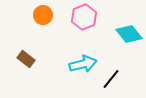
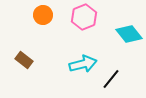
brown rectangle: moved 2 px left, 1 px down
